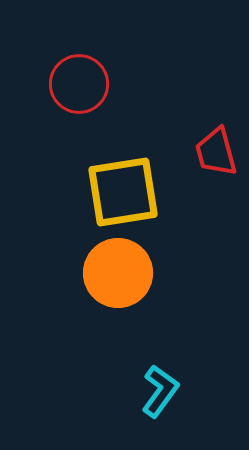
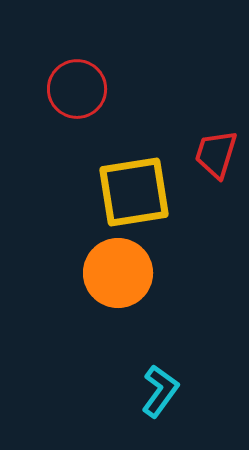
red circle: moved 2 px left, 5 px down
red trapezoid: moved 2 px down; rotated 32 degrees clockwise
yellow square: moved 11 px right
